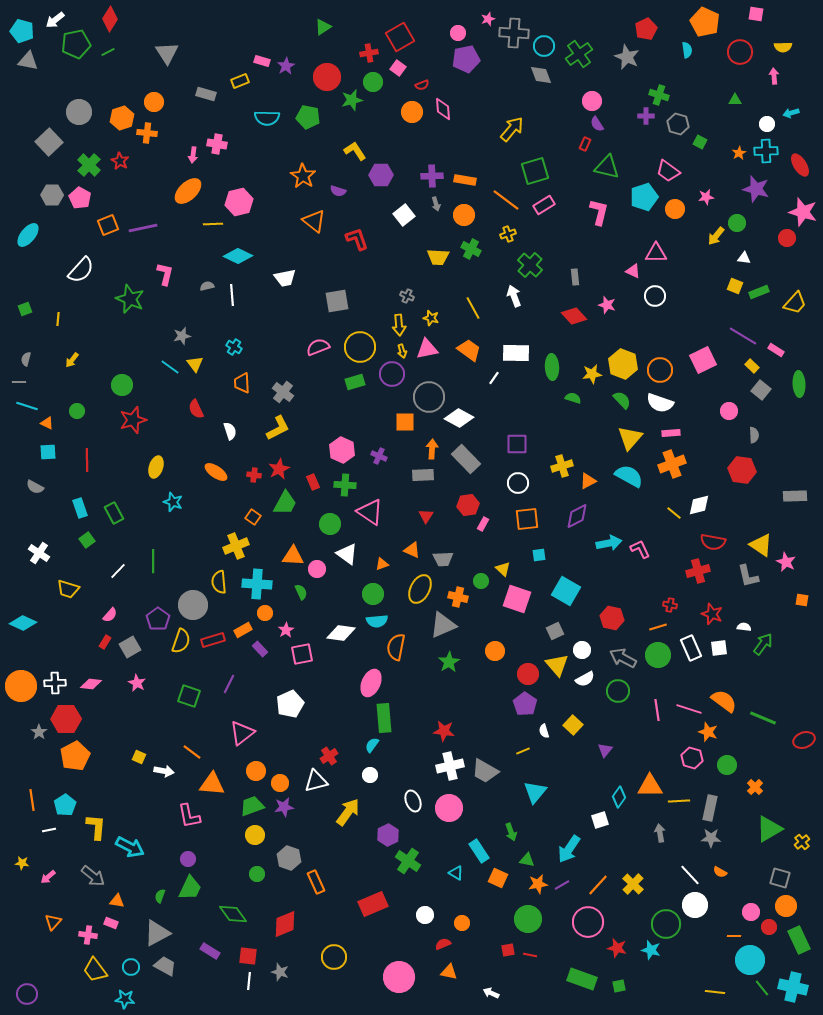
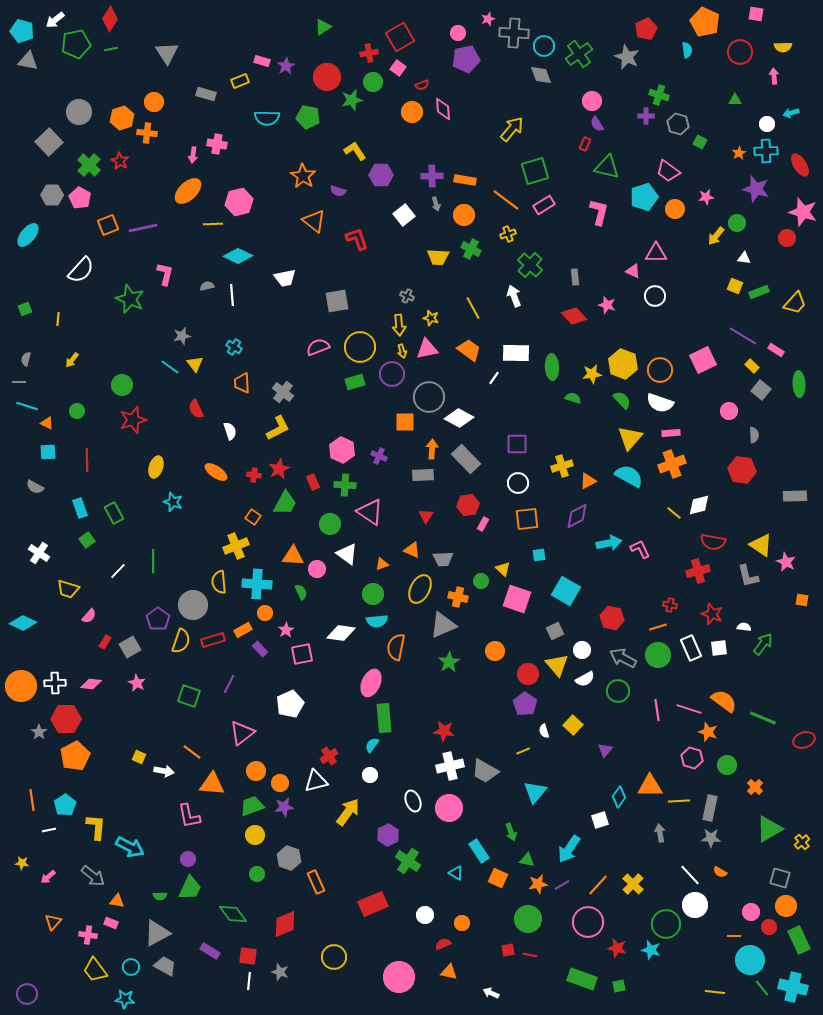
green line at (108, 52): moved 3 px right, 3 px up; rotated 16 degrees clockwise
pink semicircle at (110, 615): moved 21 px left, 1 px down
green semicircle at (160, 896): rotated 112 degrees counterclockwise
